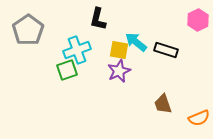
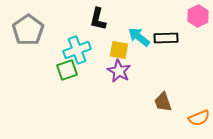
pink hexagon: moved 4 px up
cyan arrow: moved 3 px right, 5 px up
black rectangle: moved 12 px up; rotated 20 degrees counterclockwise
purple star: rotated 20 degrees counterclockwise
brown trapezoid: moved 2 px up
